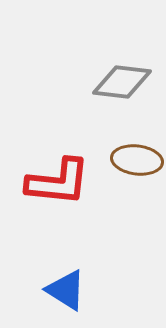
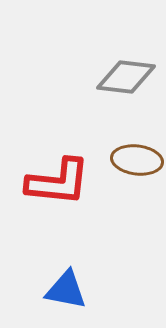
gray diamond: moved 4 px right, 5 px up
blue triangle: rotated 21 degrees counterclockwise
